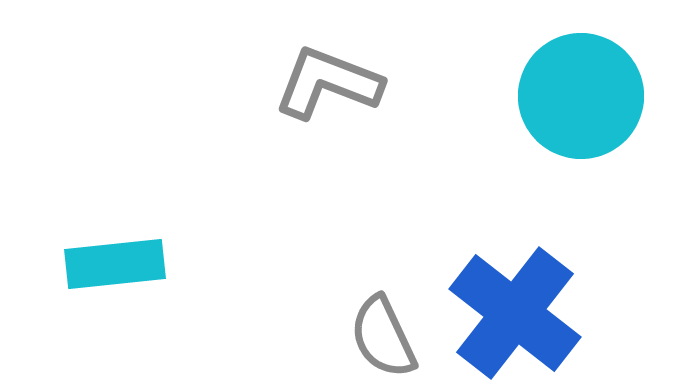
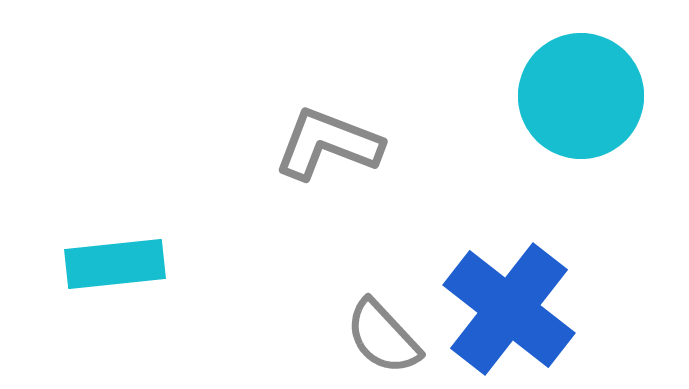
gray L-shape: moved 61 px down
blue cross: moved 6 px left, 4 px up
gray semicircle: rotated 18 degrees counterclockwise
